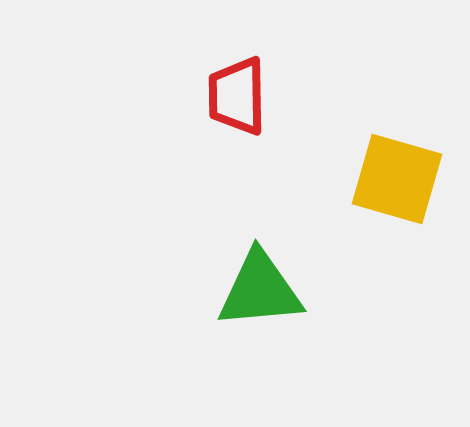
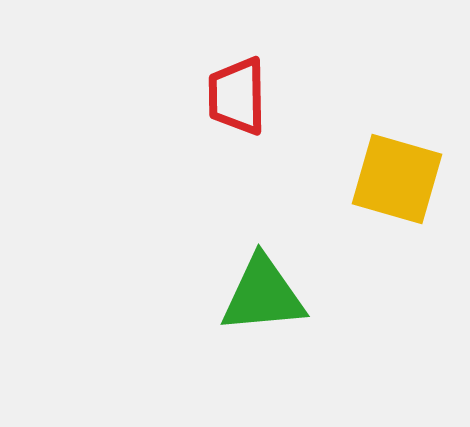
green triangle: moved 3 px right, 5 px down
